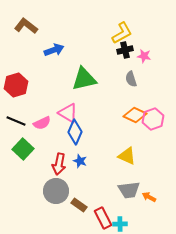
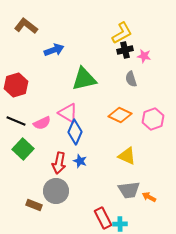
orange diamond: moved 15 px left
red arrow: moved 1 px up
brown rectangle: moved 45 px left; rotated 14 degrees counterclockwise
